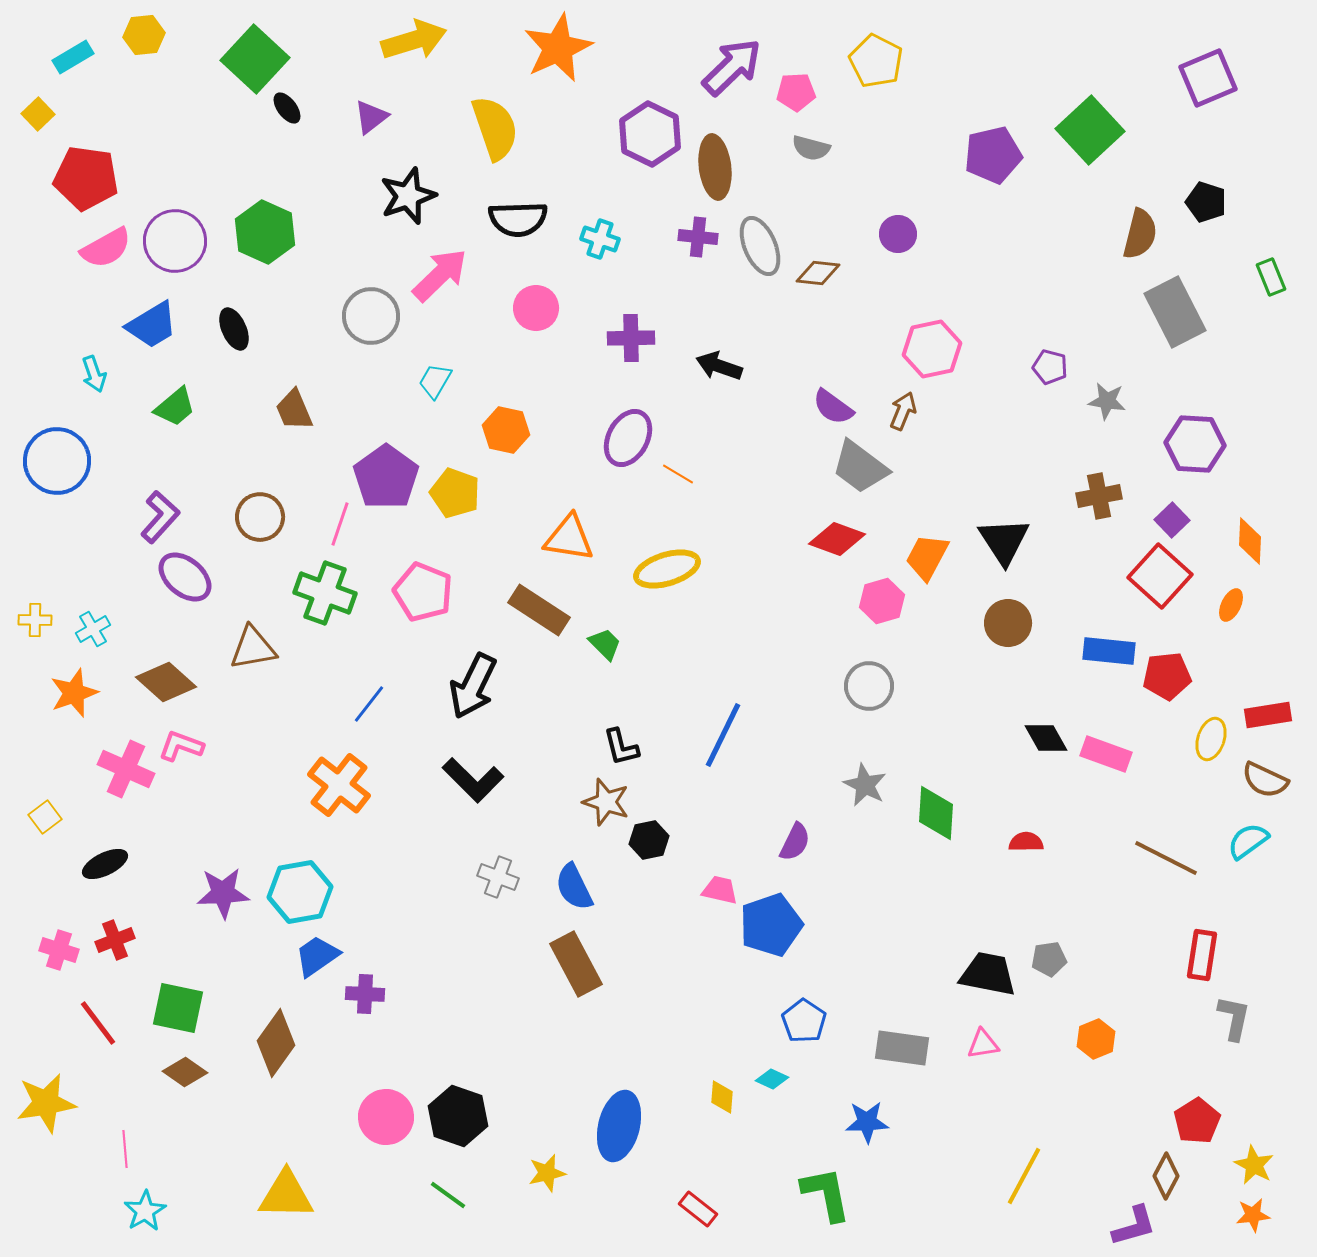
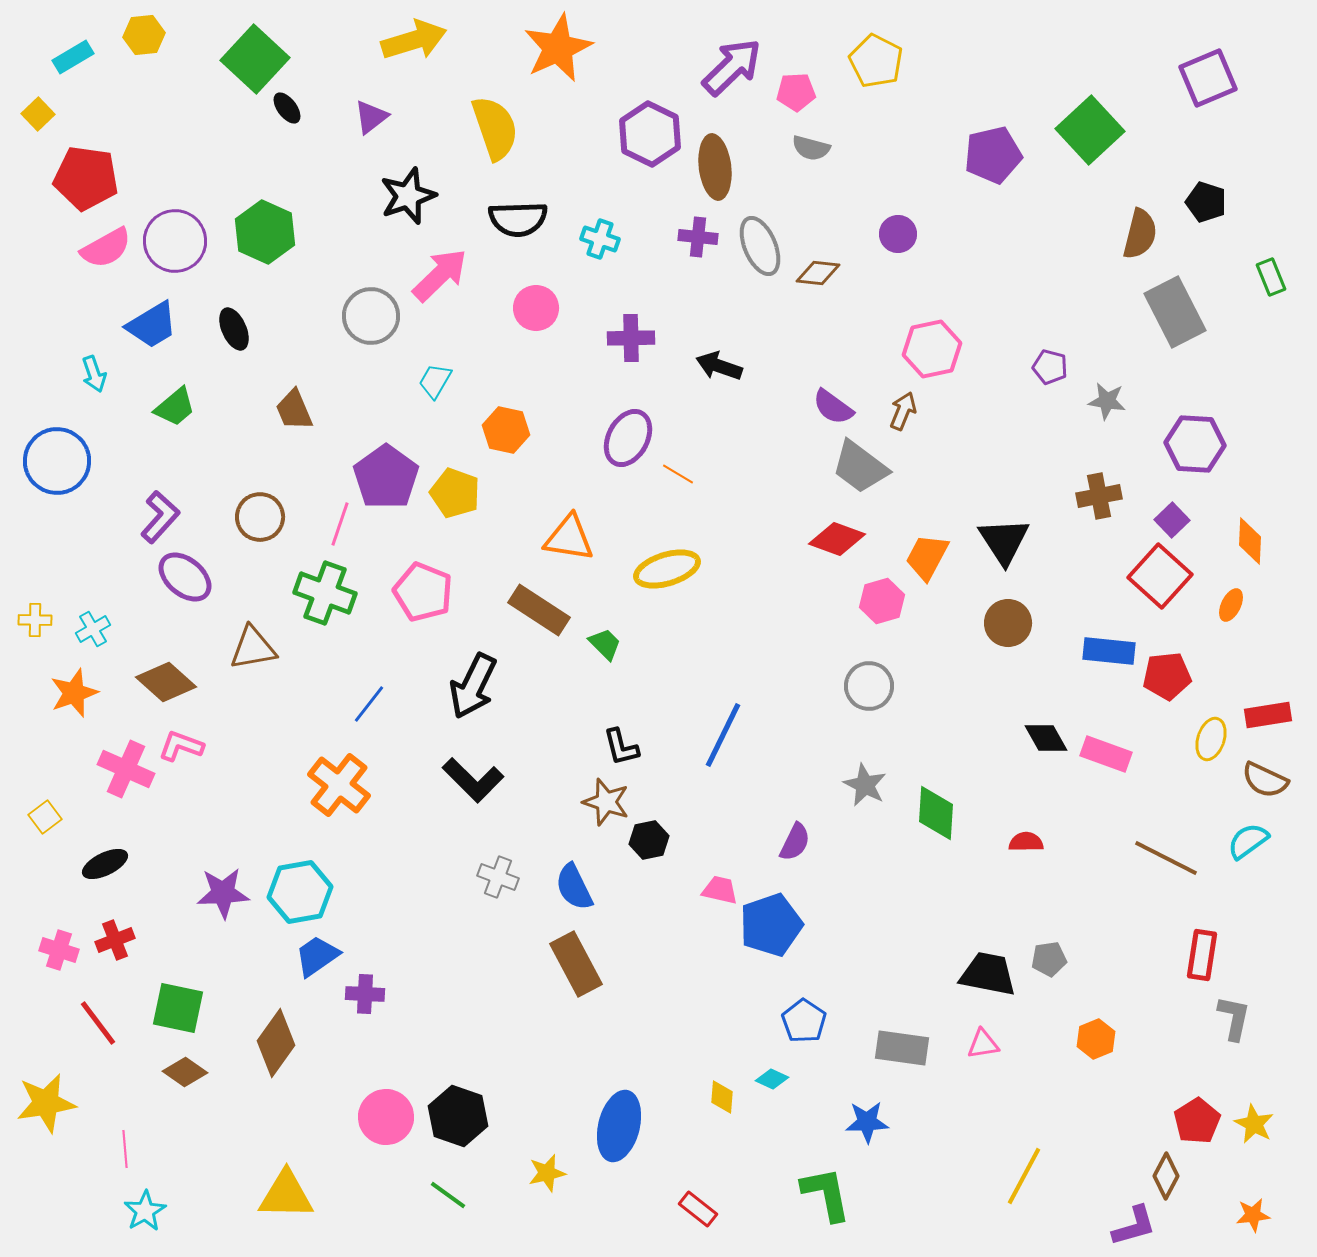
yellow star at (1254, 1165): moved 41 px up
